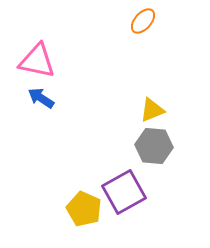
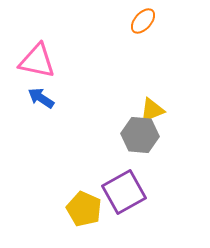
gray hexagon: moved 14 px left, 11 px up
